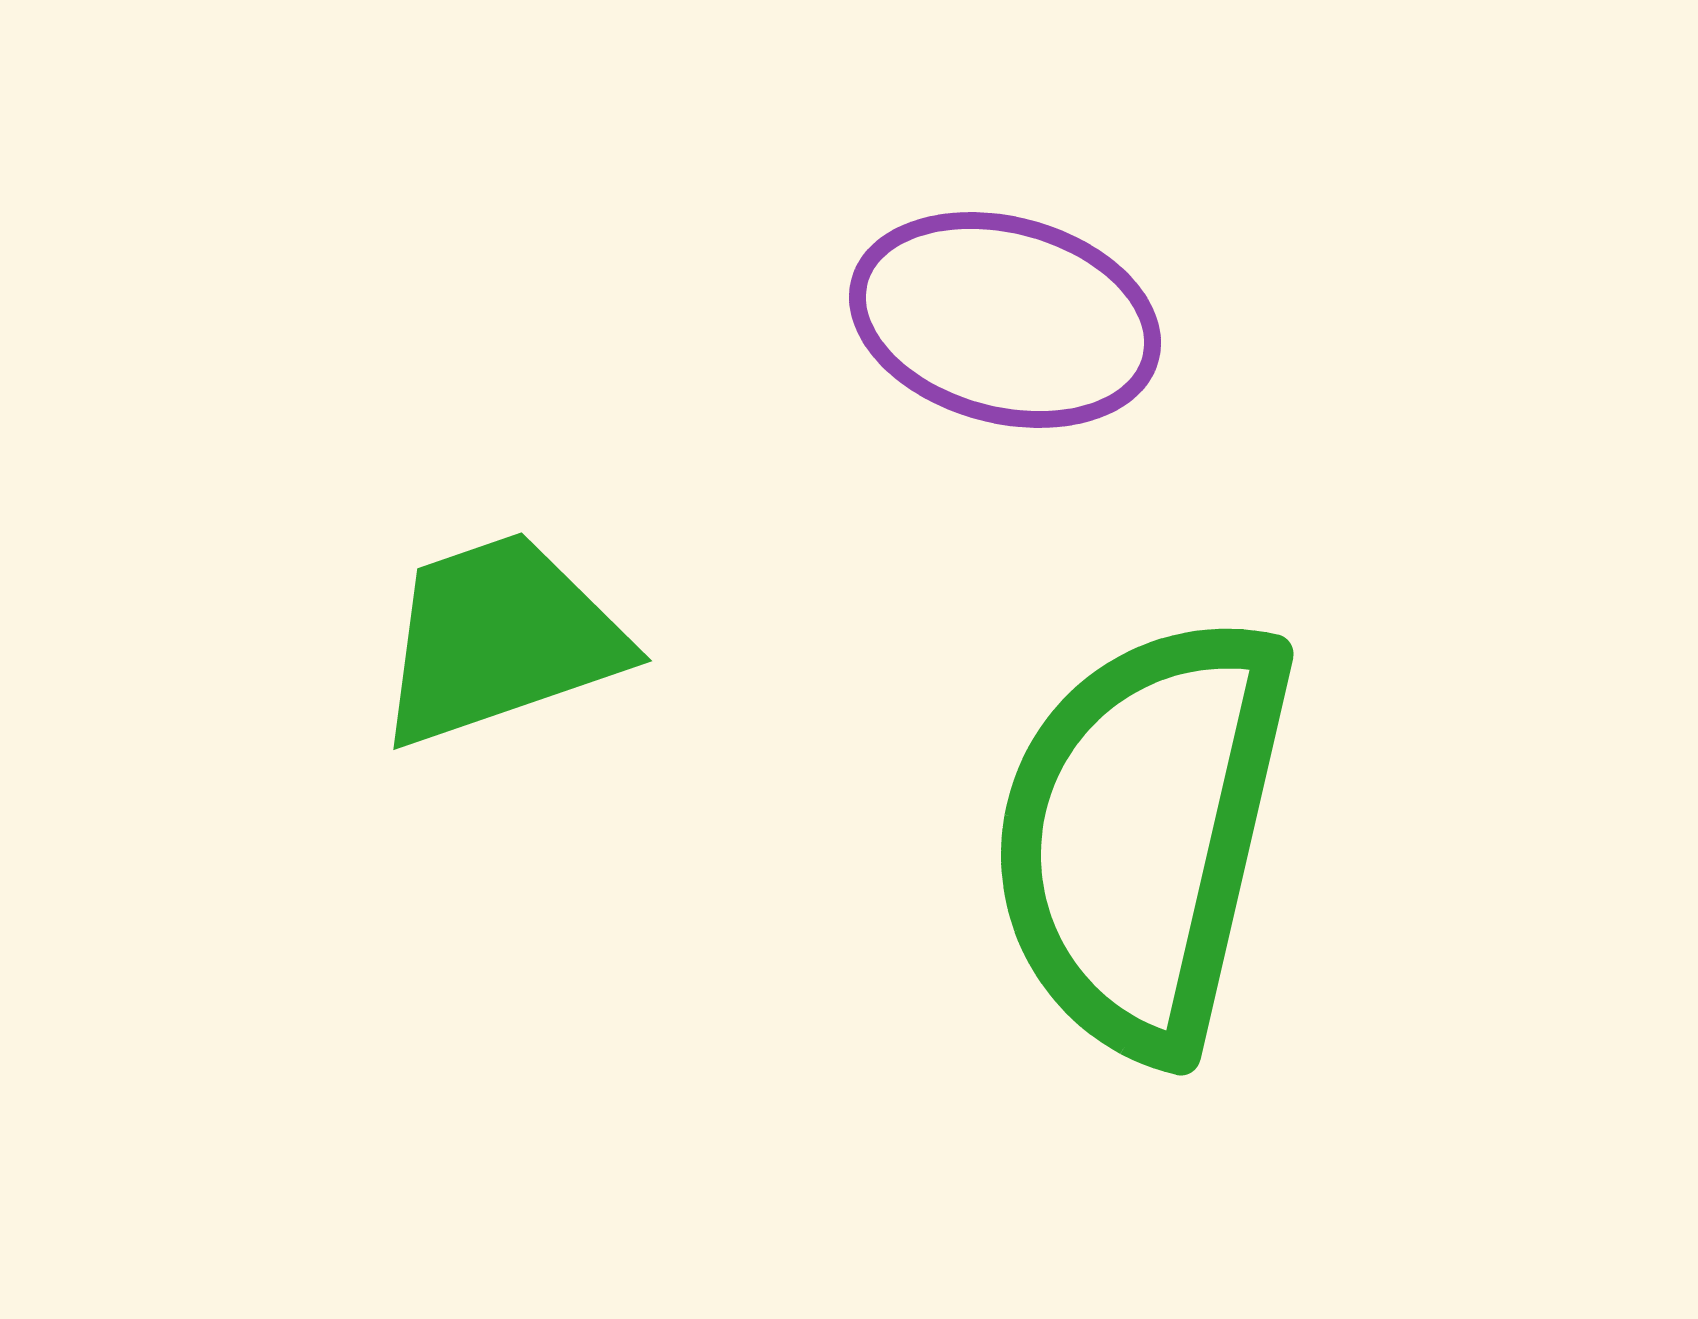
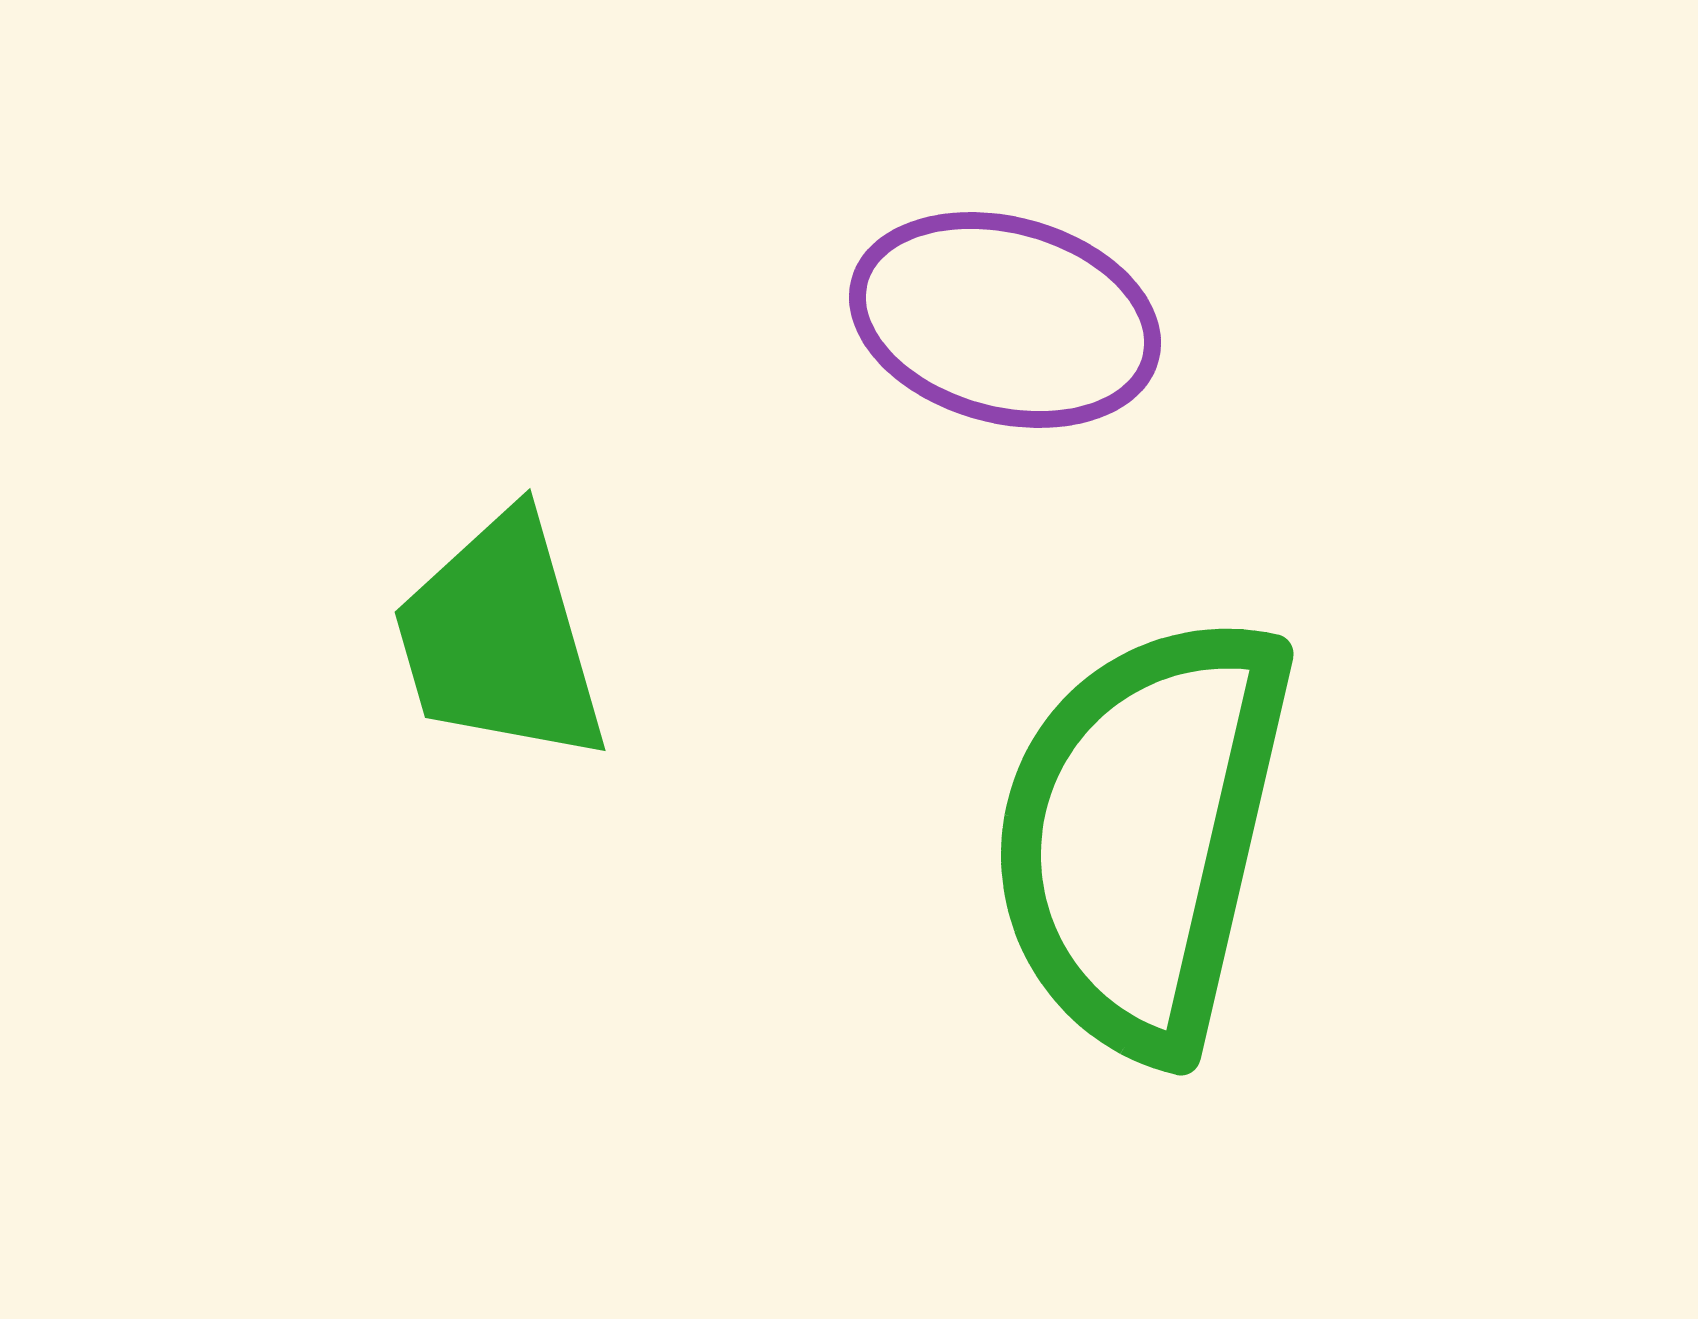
green trapezoid: rotated 87 degrees counterclockwise
